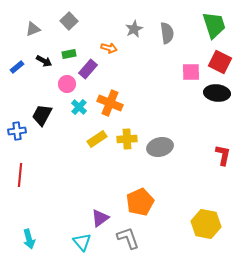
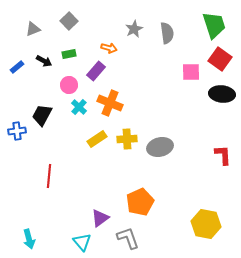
red square: moved 3 px up; rotated 10 degrees clockwise
purple rectangle: moved 8 px right, 2 px down
pink circle: moved 2 px right, 1 px down
black ellipse: moved 5 px right, 1 px down
red L-shape: rotated 15 degrees counterclockwise
red line: moved 29 px right, 1 px down
